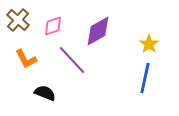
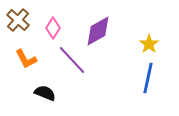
pink diamond: moved 2 px down; rotated 40 degrees counterclockwise
blue line: moved 3 px right
